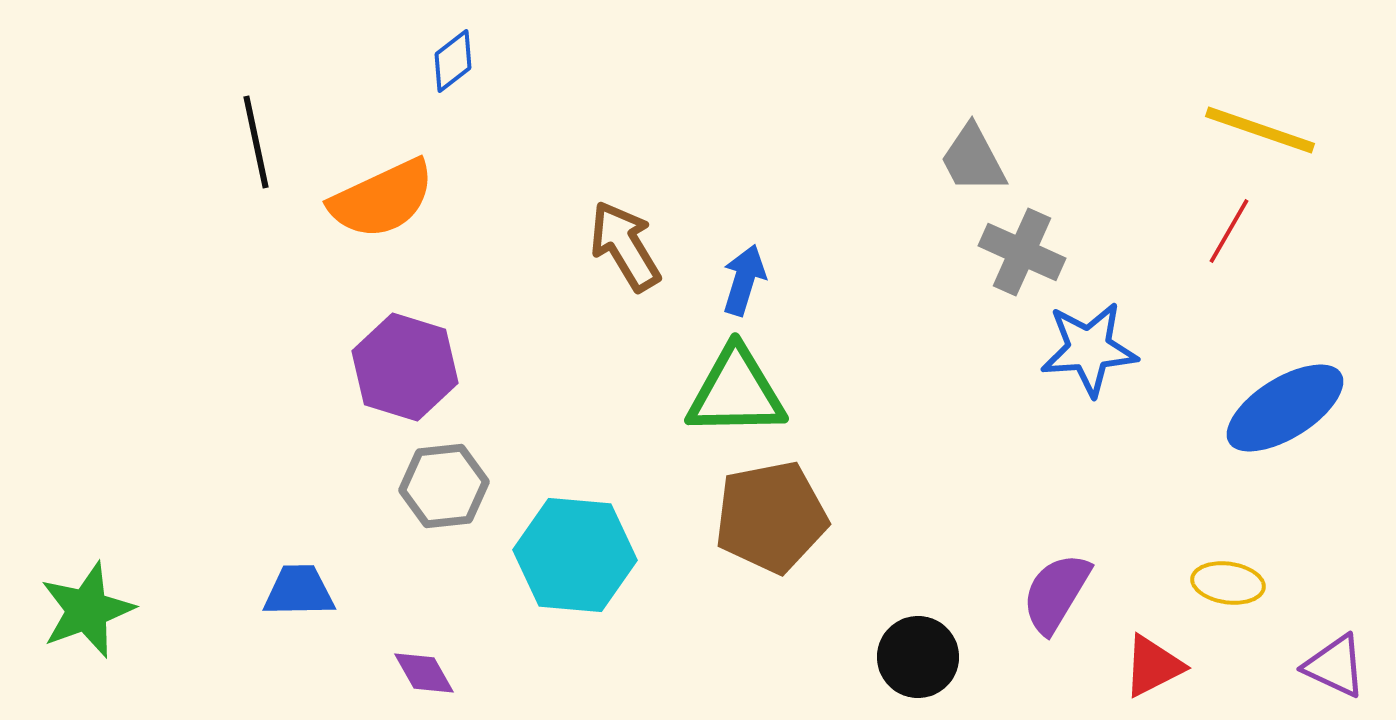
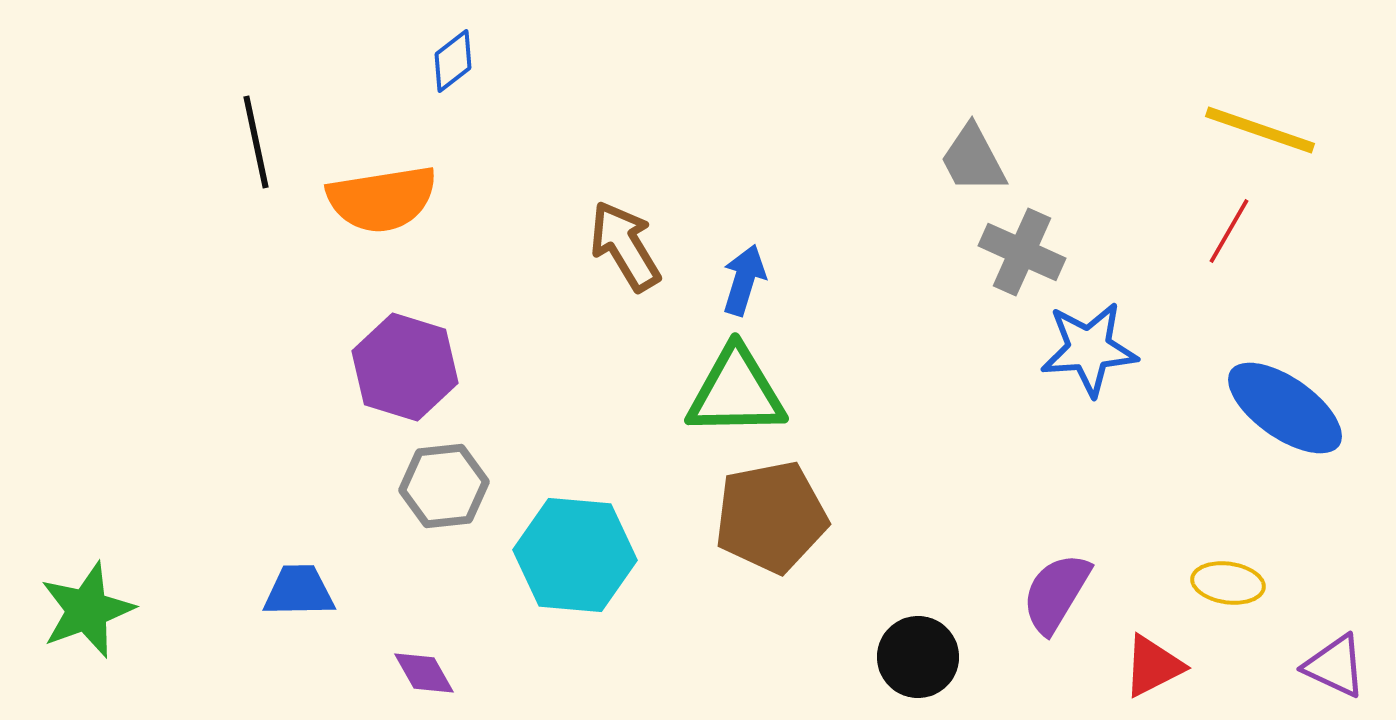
orange semicircle: rotated 16 degrees clockwise
blue ellipse: rotated 67 degrees clockwise
